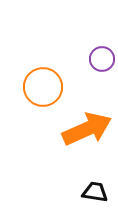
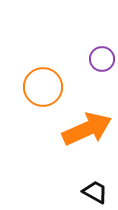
black trapezoid: rotated 20 degrees clockwise
